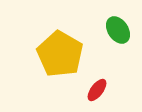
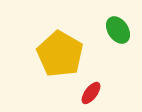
red ellipse: moved 6 px left, 3 px down
